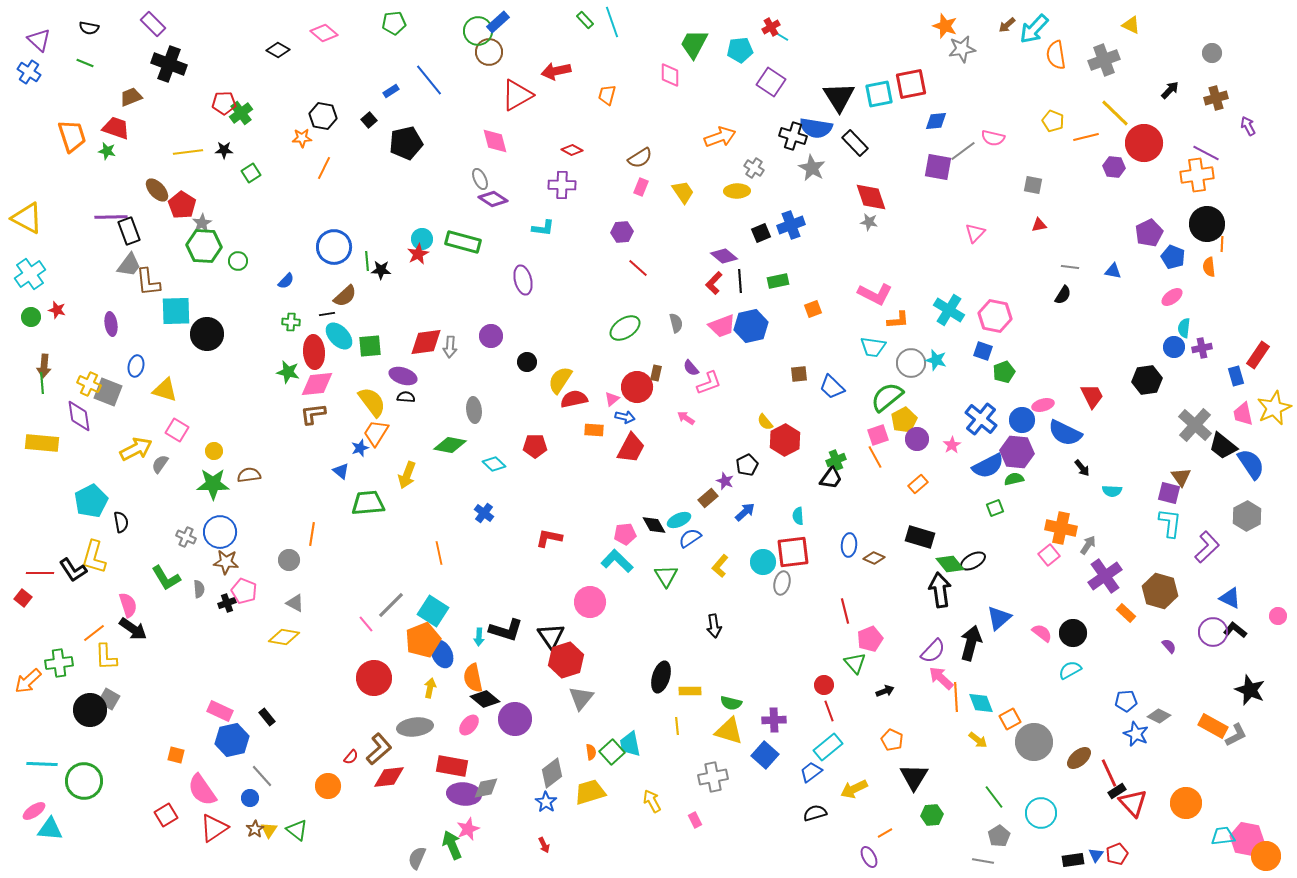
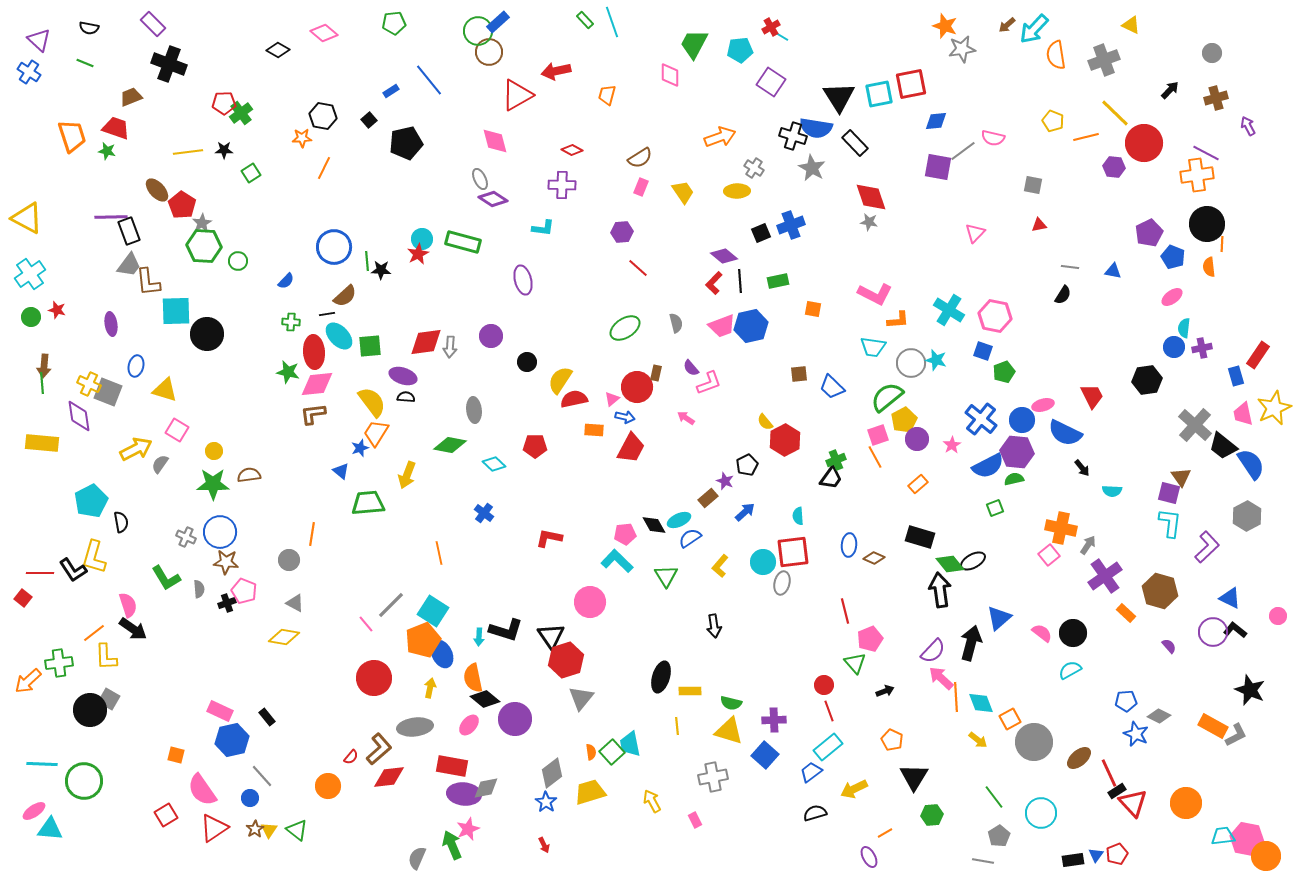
orange square at (813, 309): rotated 30 degrees clockwise
